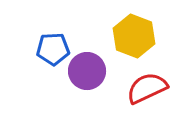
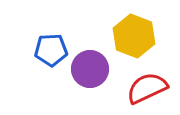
blue pentagon: moved 2 px left, 1 px down
purple circle: moved 3 px right, 2 px up
